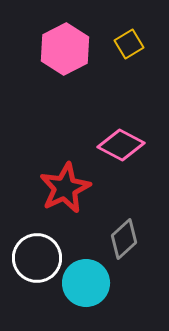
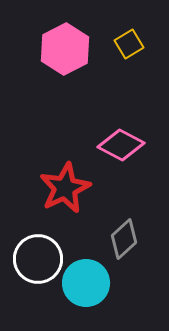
white circle: moved 1 px right, 1 px down
